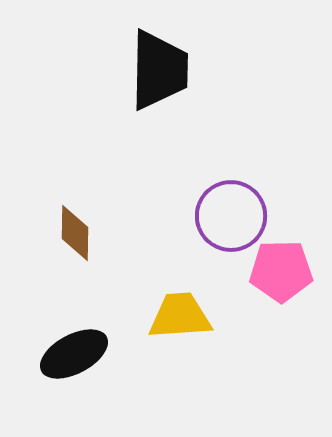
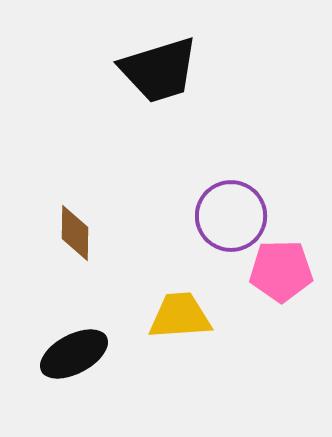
black trapezoid: rotated 72 degrees clockwise
